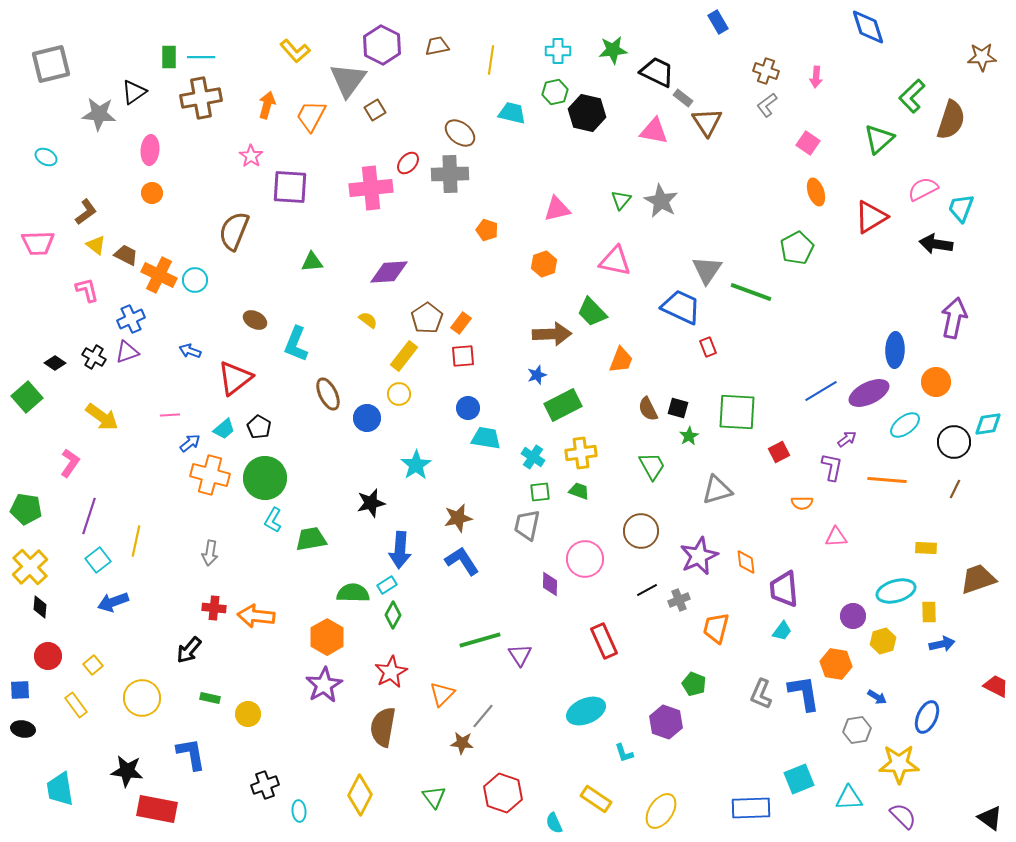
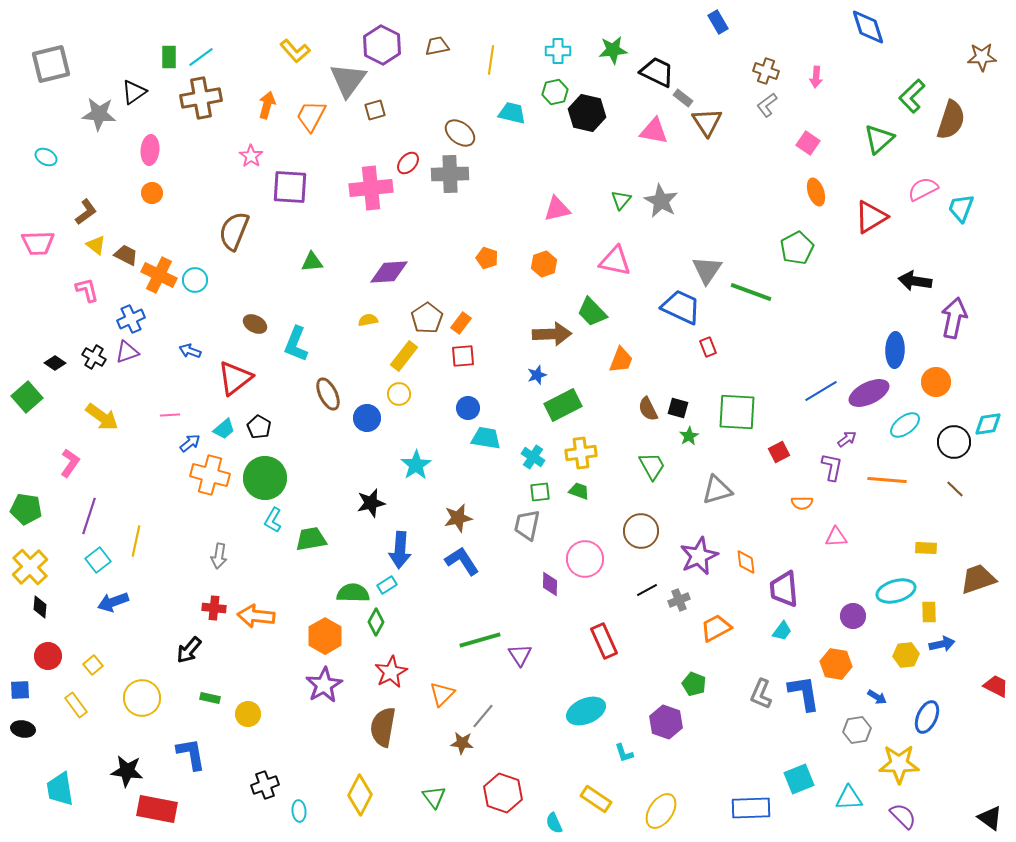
cyan line at (201, 57): rotated 36 degrees counterclockwise
brown square at (375, 110): rotated 15 degrees clockwise
orange pentagon at (487, 230): moved 28 px down
black arrow at (936, 244): moved 21 px left, 37 px down
brown ellipse at (255, 320): moved 4 px down
yellow semicircle at (368, 320): rotated 48 degrees counterclockwise
brown line at (955, 489): rotated 72 degrees counterclockwise
gray arrow at (210, 553): moved 9 px right, 3 px down
green diamond at (393, 615): moved 17 px left, 7 px down
orange trapezoid at (716, 628): rotated 48 degrees clockwise
orange hexagon at (327, 637): moved 2 px left, 1 px up
yellow hexagon at (883, 641): moved 23 px right, 14 px down; rotated 10 degrees clockwise
